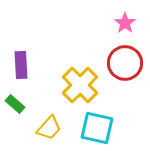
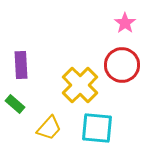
red circle: moved 3 px left, 2 px down
cyan square: rotated 8 degrees counterclockwise
